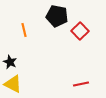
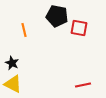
red square: moved 1 px left, 3 px up; rotated 36 degrees counterclockwise
black star: moved 2 px right, 1 px down
red line: moved 2 px right, 1 px down
